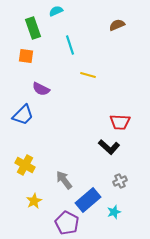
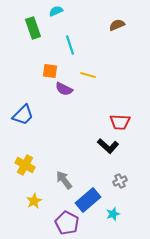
orange square: moved 24 px right, 15 px down
purple semicircle: moved 23 px right
black L-shape: moved 1 px left, 1 px up
cyan star: moved 1 px left, 2 px down
